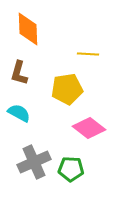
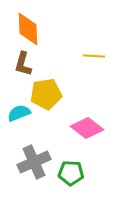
yellow line: moved 6 px right, 2 px down
brown L-shape: moved 4 px right, 9 px up
yellow pentagon: moved 21 px left, 5 px down
cyan semicircle: rotated 50 degrees counterclockwise
pink diamond: moved 2 px left
green pentagon: moved 4 px down
